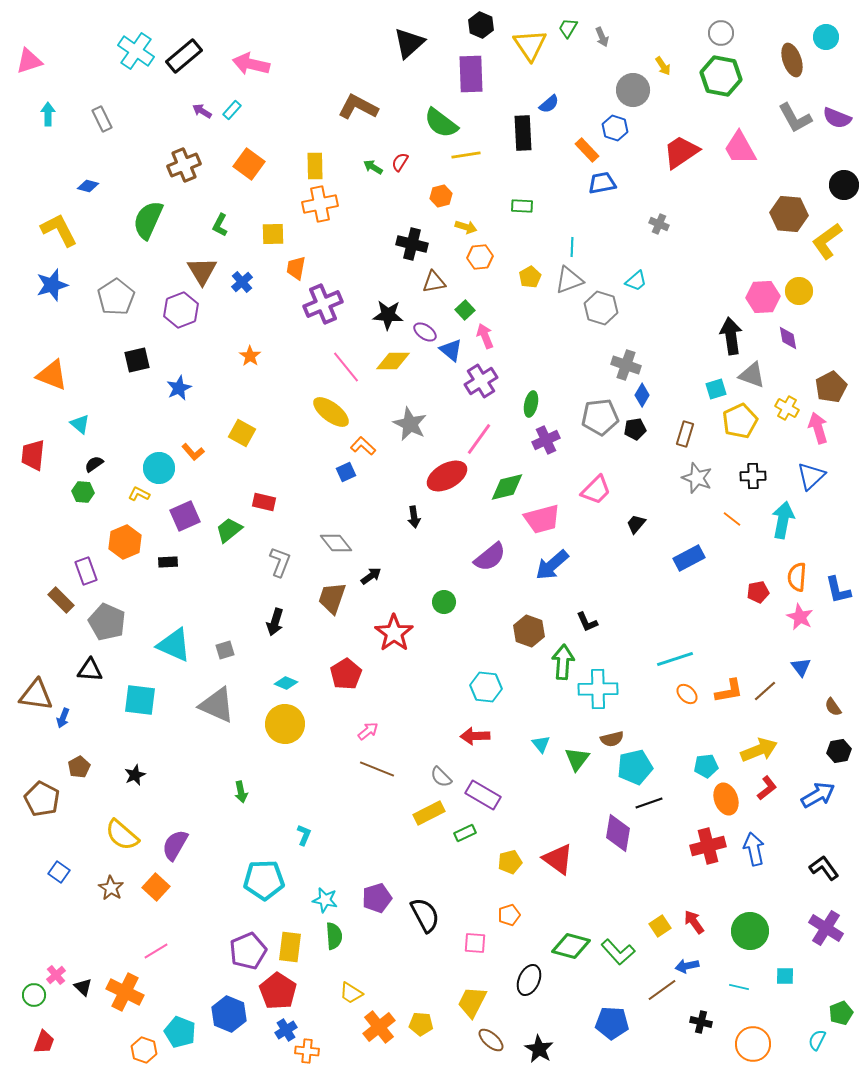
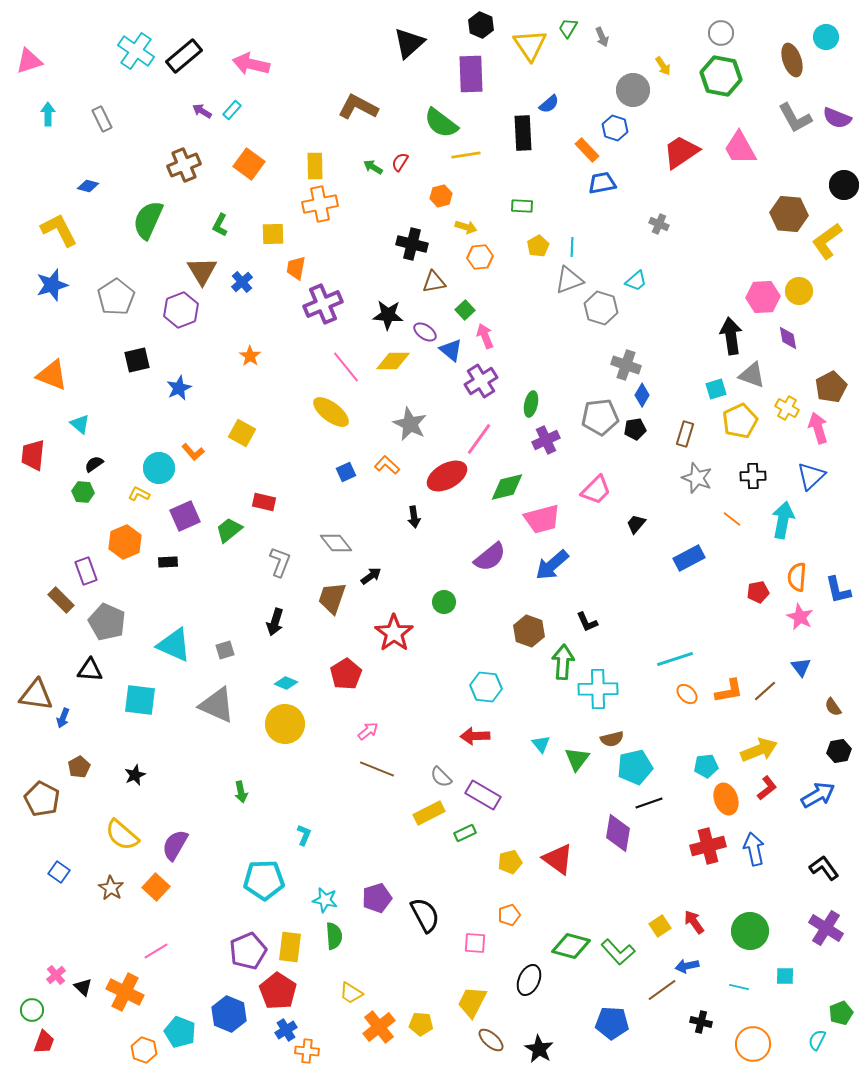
yellow pentagon at (530, 277): moved 8 px right, 31 px up
orange L-shape at (363, 446): moved 24 px right, 19 px down
green circle at (34, 995): moved 2 px left, 15 px down
